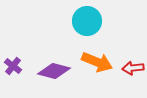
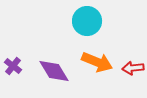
purple diamond: rotated 44 degrees clockwise
